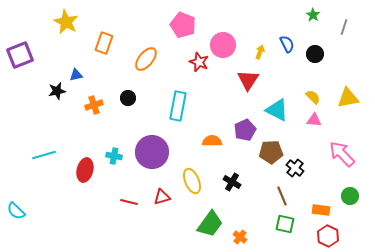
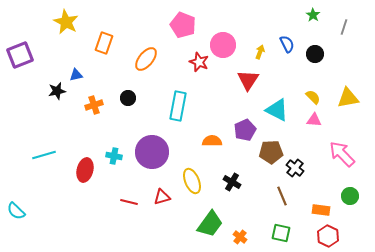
green square at (285, 224): moved 4 px left, 9 px down
